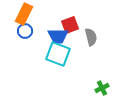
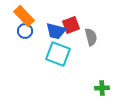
orange rectangle: moved 2 px down; rotated 70 degrees counterclockwise
red square: moved 1 px right
blue trapezoid: moved 2 px left, 5 px up; rotated 15 degrees clockwise
green cross: rotated 24 degrees clockwise
